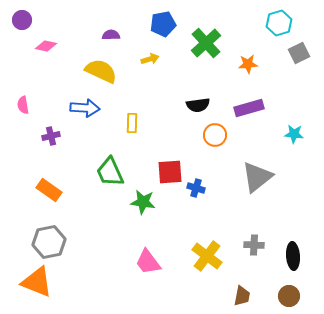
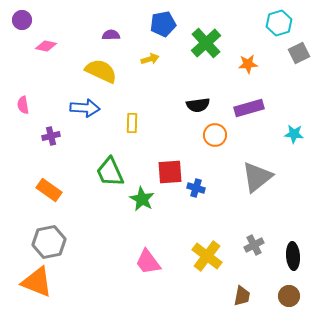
green star: moved 1 px left, 3 px up; rotated 20 degrees clockwise
gray cross: rotated 30 degrees counterclockwise
